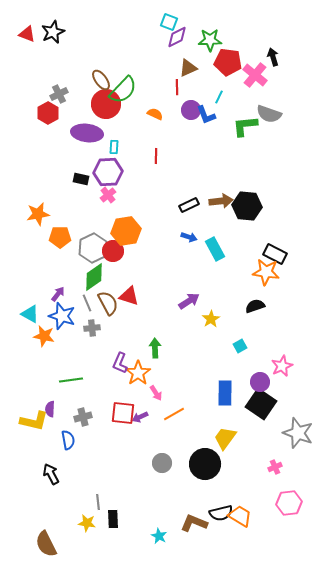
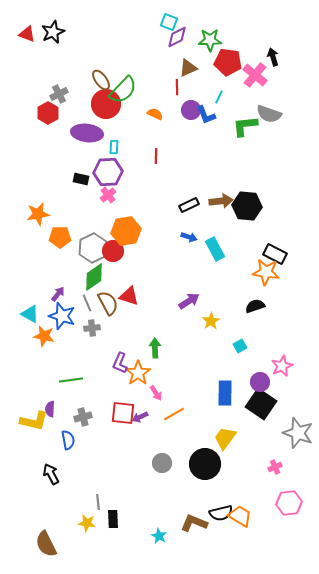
yellow star at (211, 319): moved 2 px down
